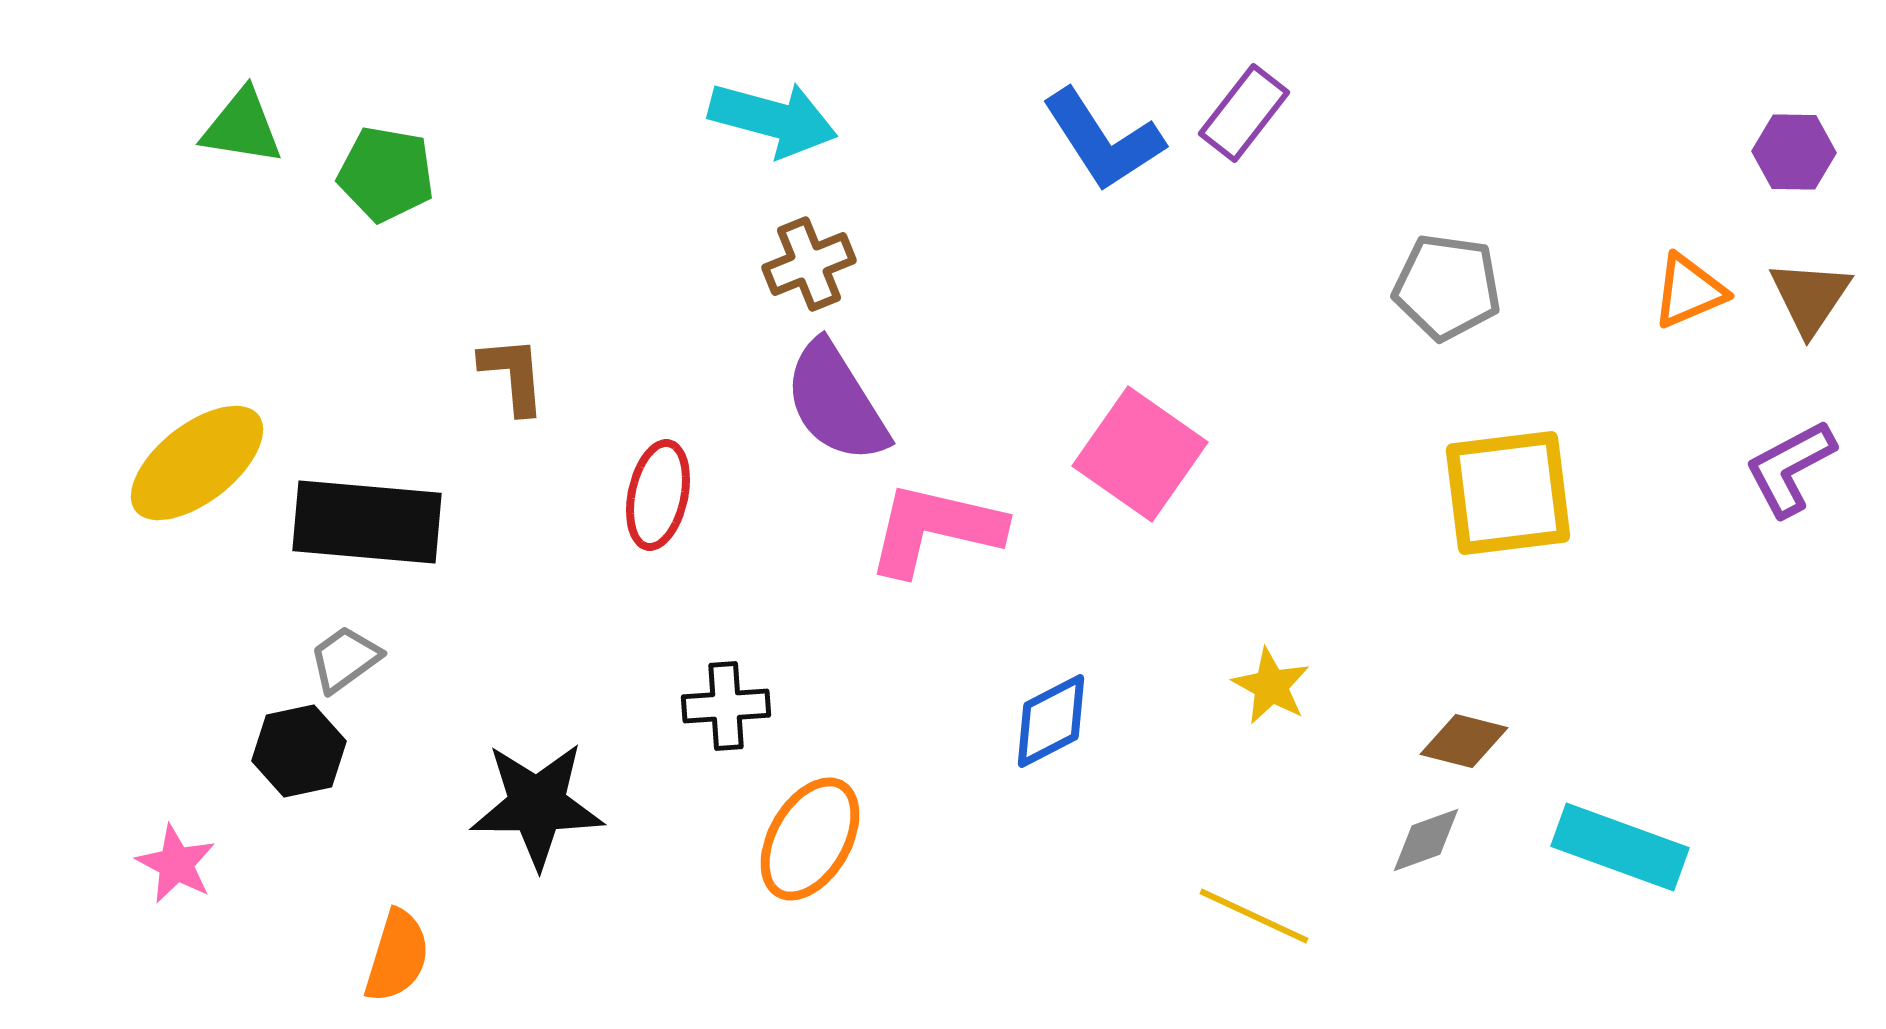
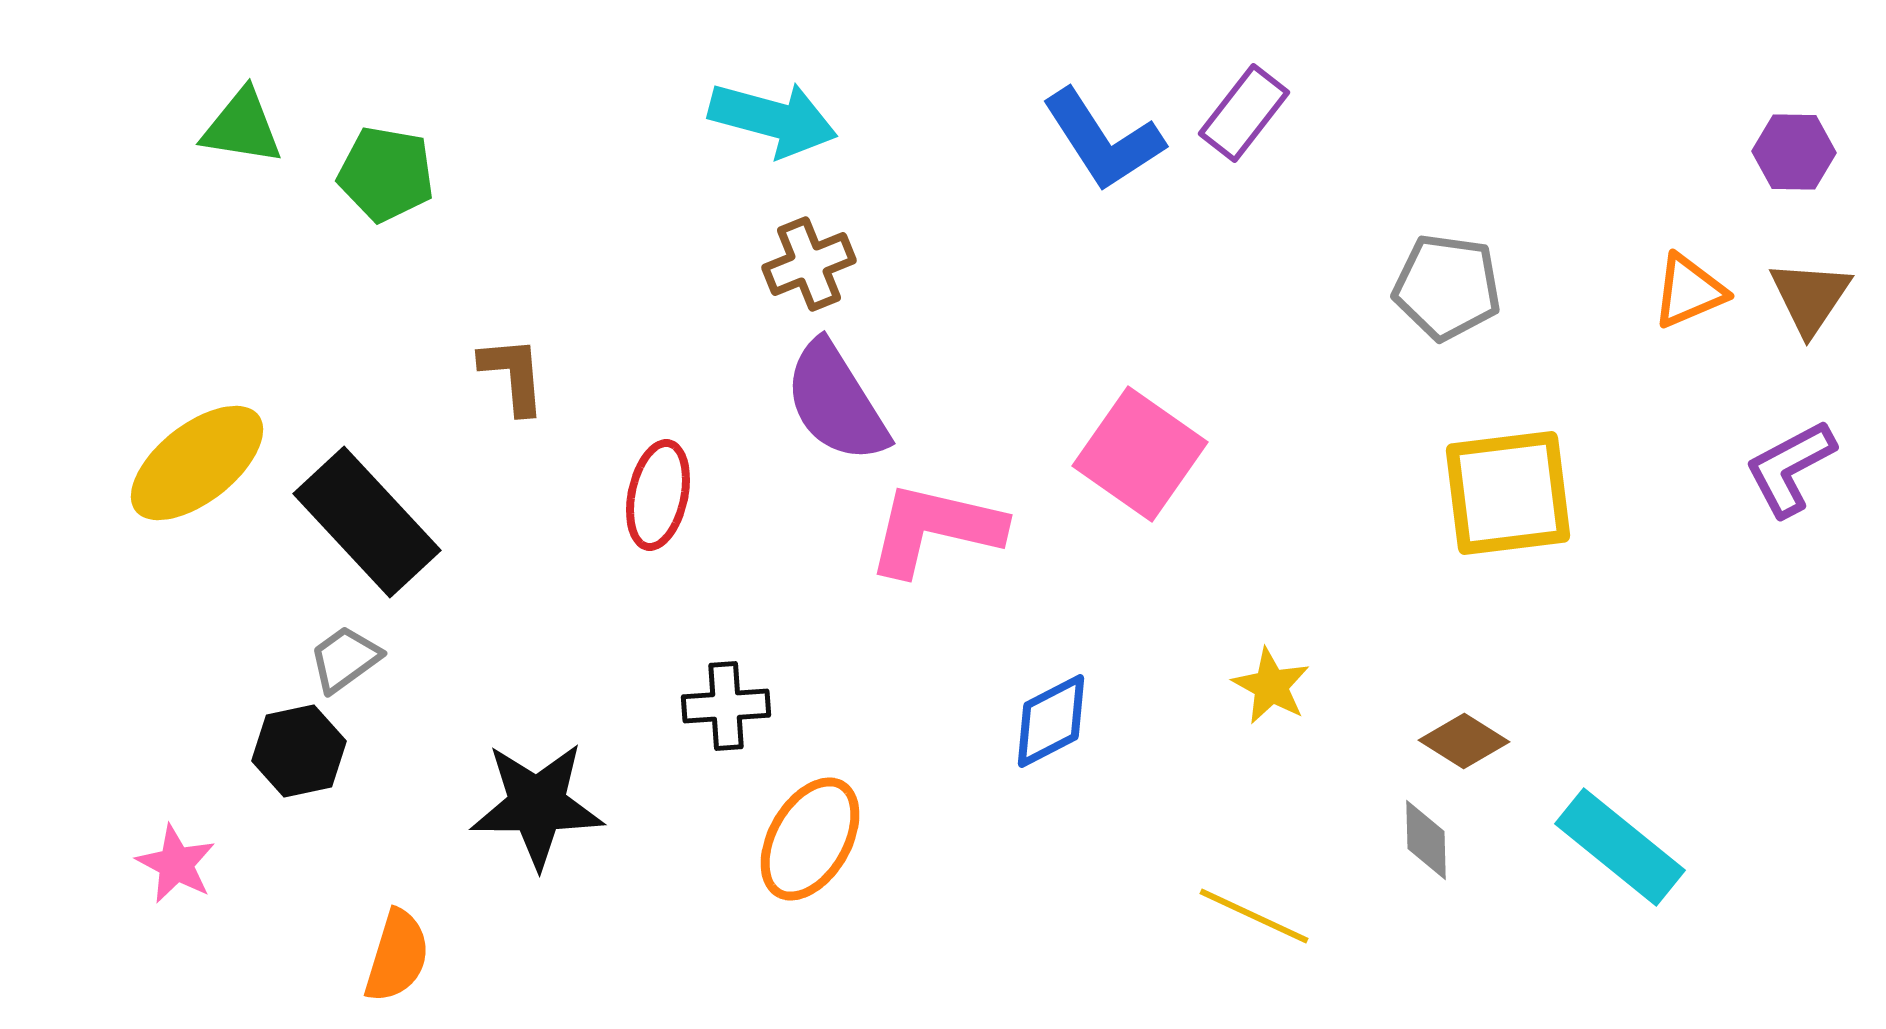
black rectangle: rotated 42 degrees clockwise
brown diamond: rotated 18 degrees clockwise
gray diamond: rotated 72 degrees counterclockwise
cyan rectangle: rotated 19 degrees clockwise
